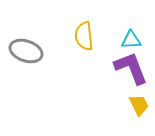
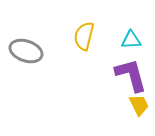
yellow semicircle: rotated 20 degrees clockwise
purple L-shape: moved 7 px down; rotated 6 degrees clockwise
